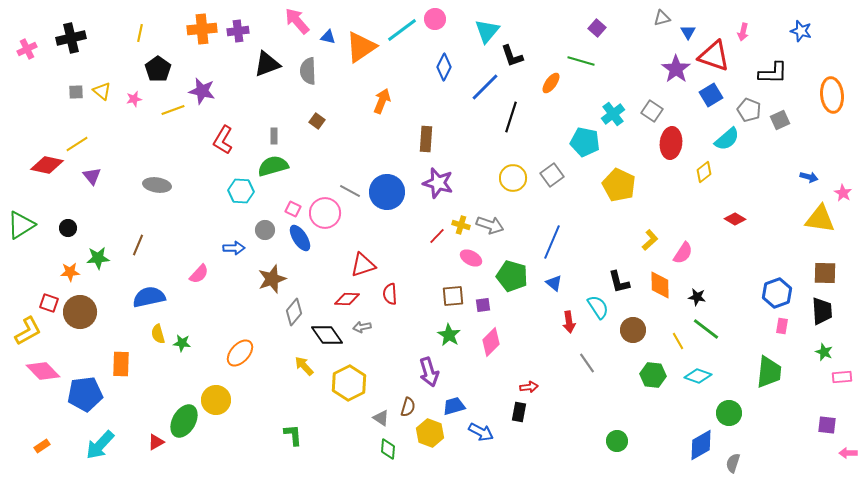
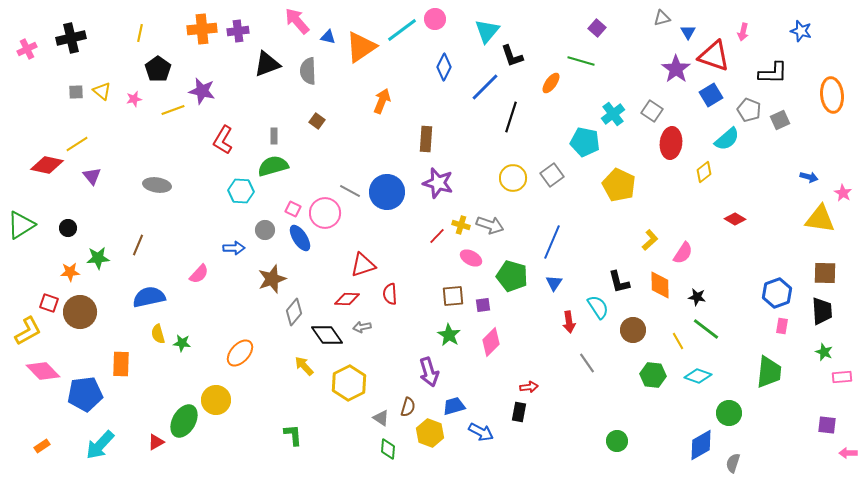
blue triangle at (554, 283): rotated 24 degrees clockwise
